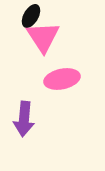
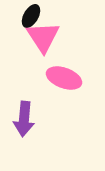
pink ellipse: moved 2 px right, 1 px up; rotated 32 degrees clockwise
